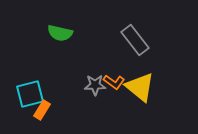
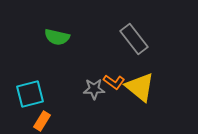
green semicircle: moved 3 px left, 4 px down
gray rectangle: moved 1 px left, 1 px up
gray star: moved 1 px left, 4 px down
orange rectangle: moved 11 px down
